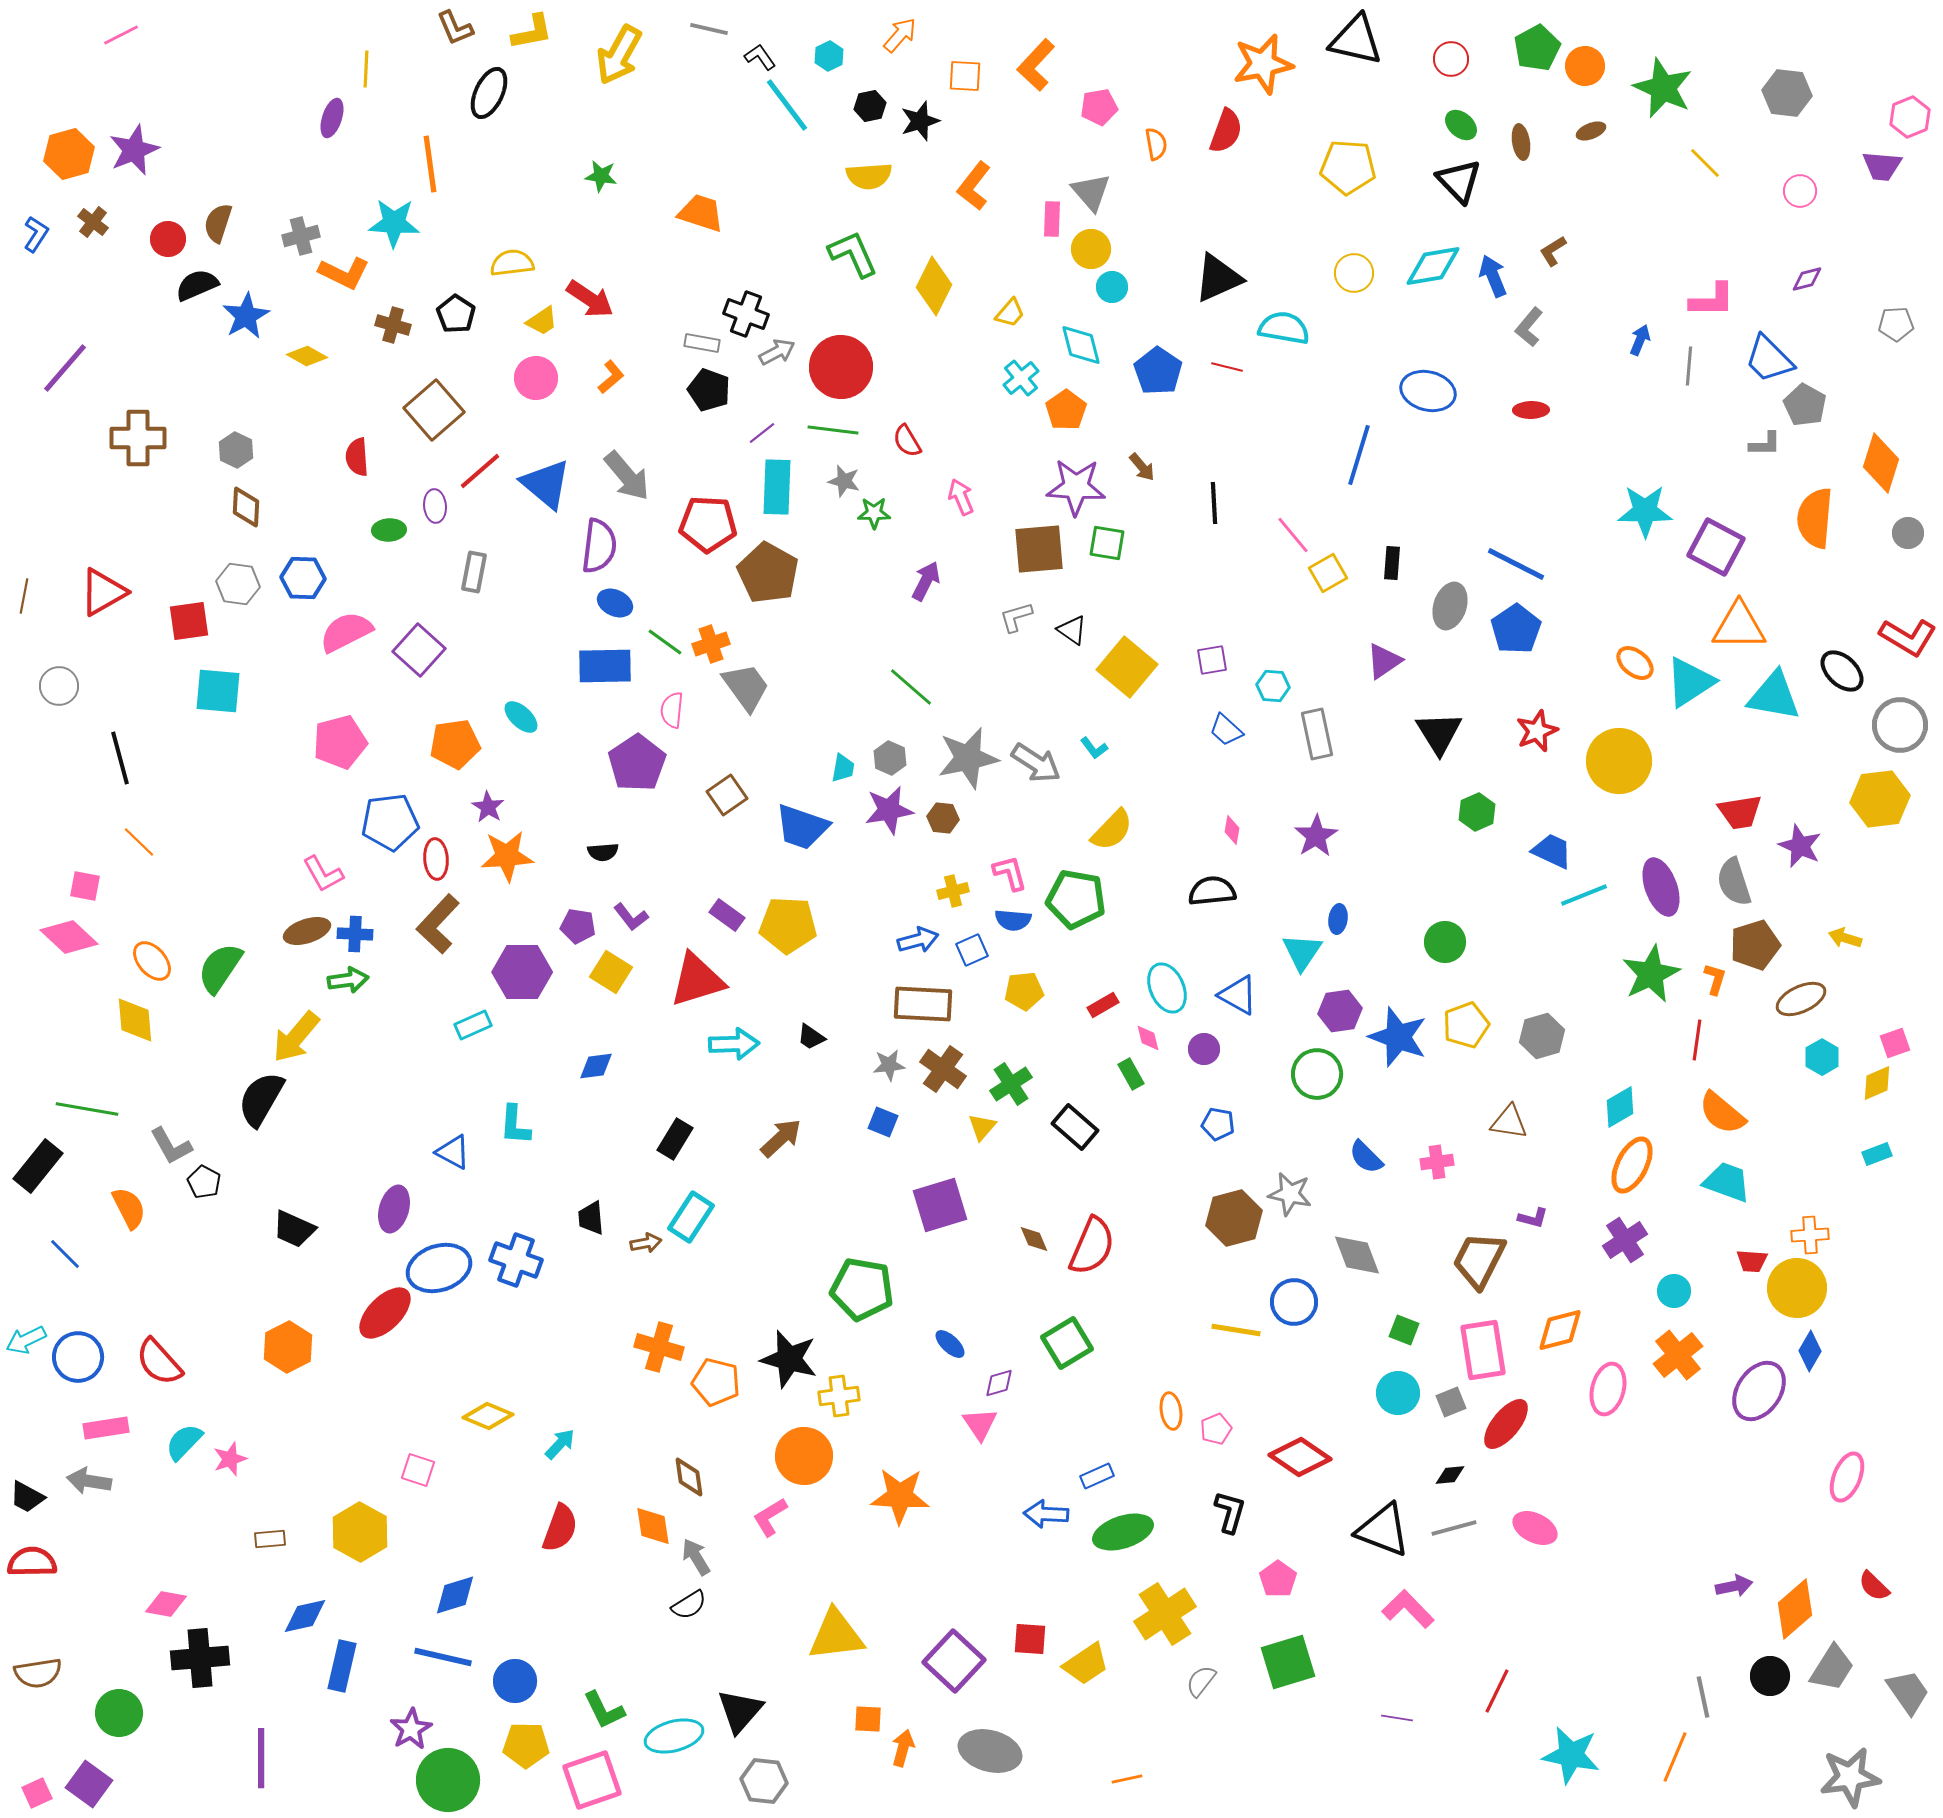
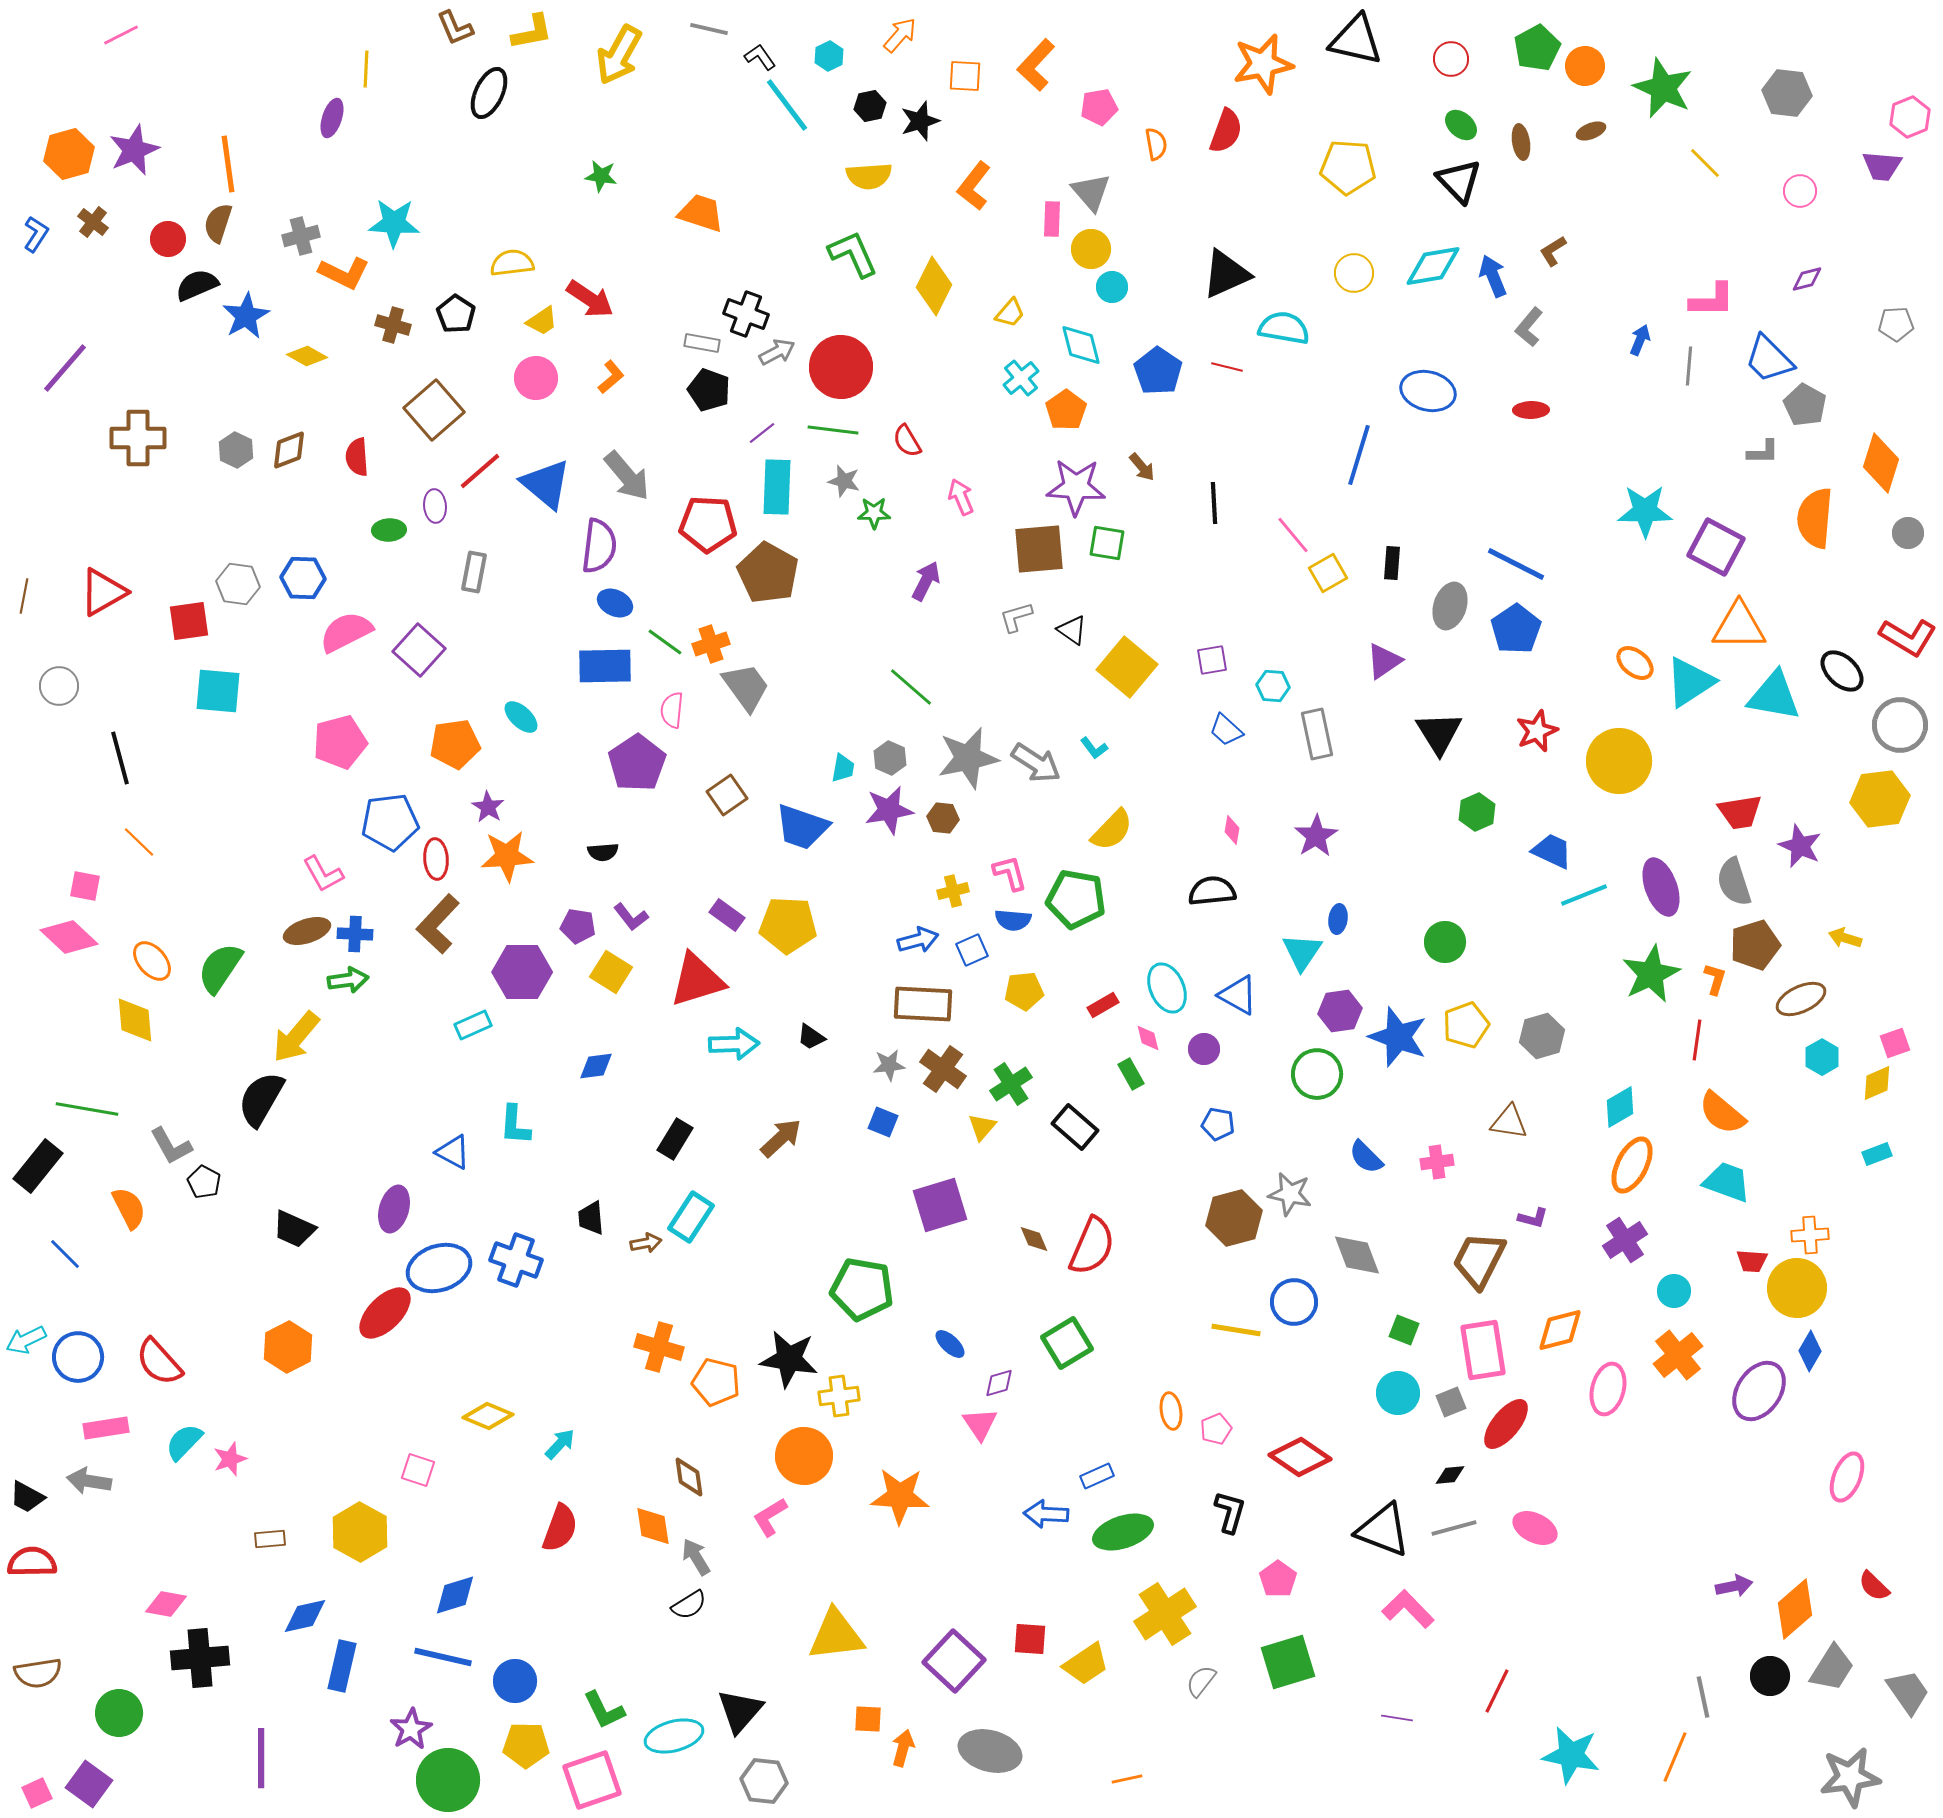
orange line at (430, 164): moved 202 px left
black triangle at (1218, 278): moved 8 px right, 4 px up
gray L-shape at (1765, 444): moved 2 px left, 8 px down
brown diamond at (246, 507): moved 43 px right, 57 px up; rotated 66 degrees clockwise
black star at (789, 1359): rotated 6 degrees counterclockwise
